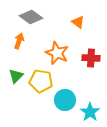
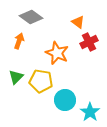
red cross: moved 2 px left, 16 px up; rotated 30 degrees counterclockwise
green triangle: moved 1 px down
